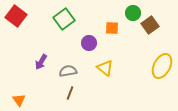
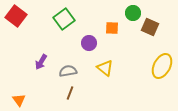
brown square: moved 2 px down; rotated 30 degrees counterclockwise
